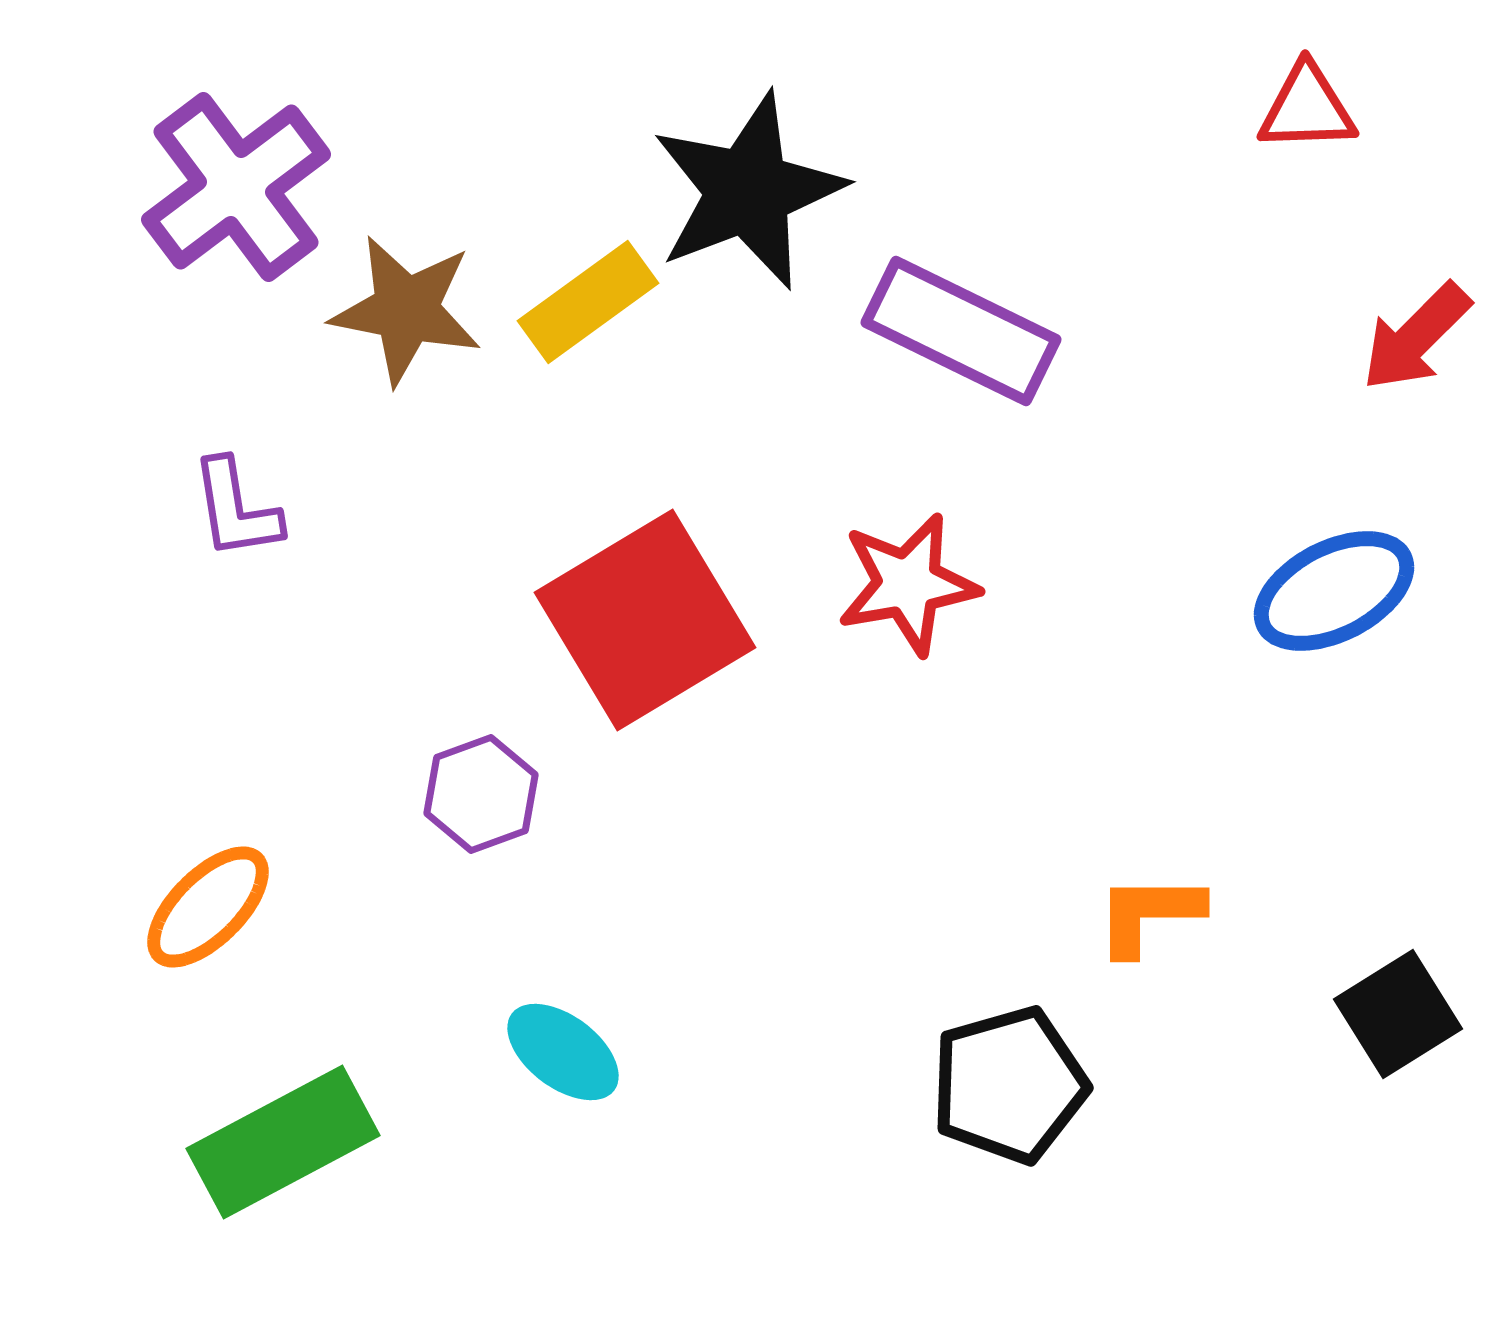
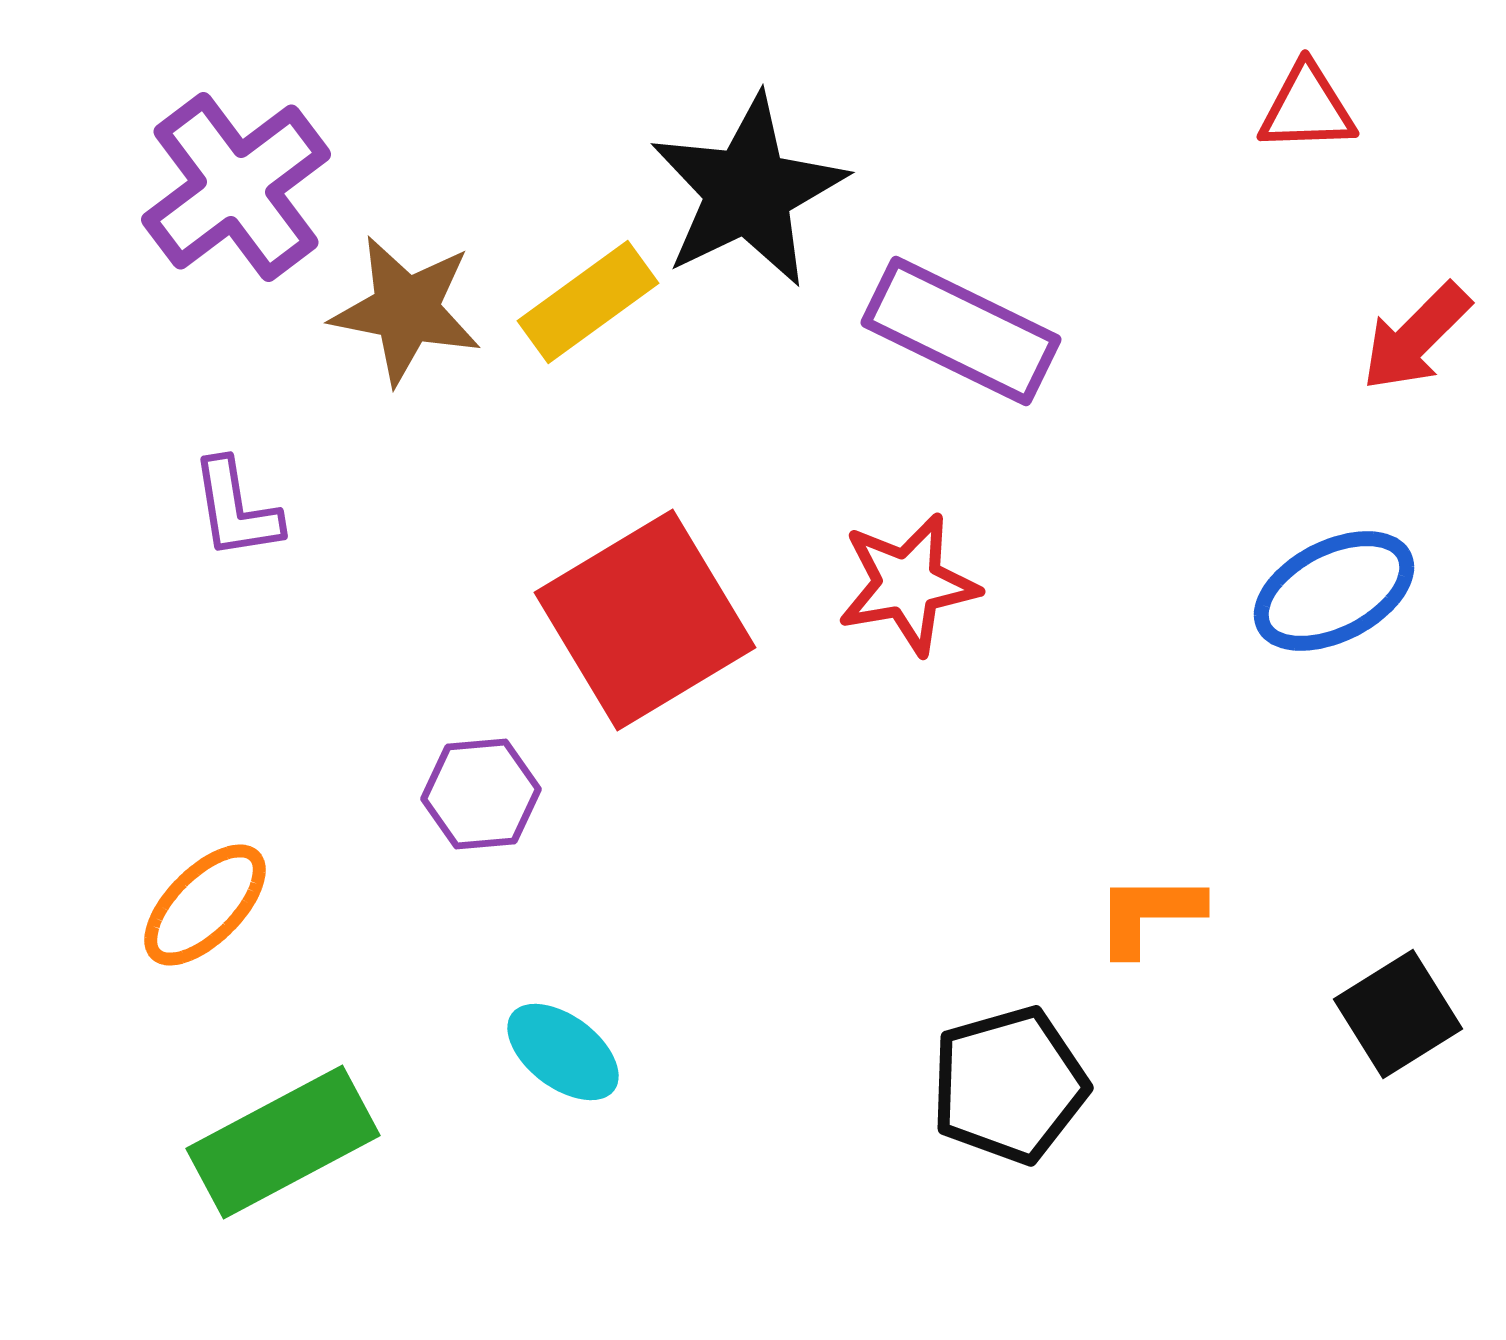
black star: rotated 5 degrees counterclockwise
purple hexagon: rotated 15 degrees clockwise
orange ellipse: moved 3 px left, 2 px up
